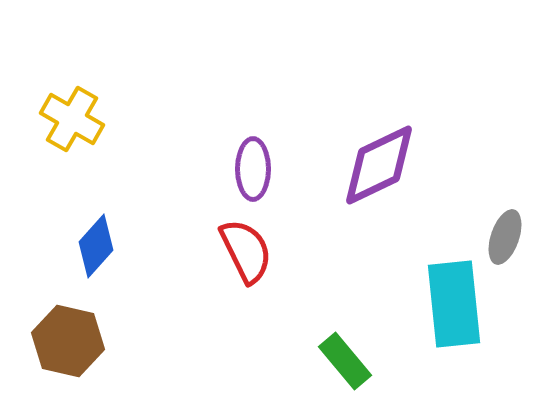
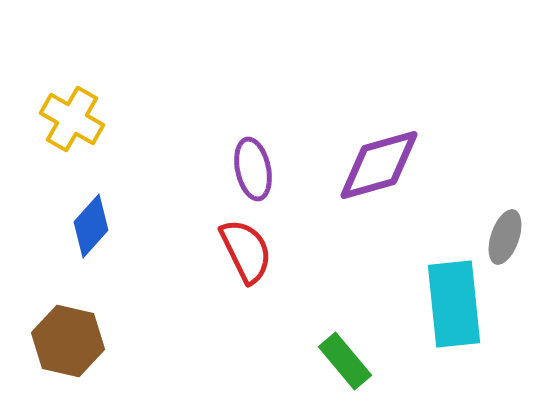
purple diamond: rotated 10 degrees clockwise
purple ellipse: rotated 12 degrees counterclockwise
blue diamond: moved 5 px left, 20 px up
